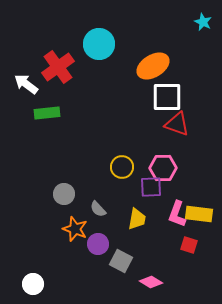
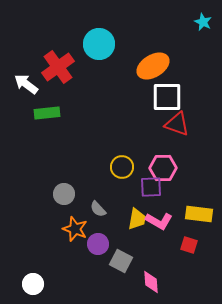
pink L-shape: moved 18 px left, 7 px down; rotated 80 degrees counterclockwise
pink diamond: rotated 55 degrees clockwise
